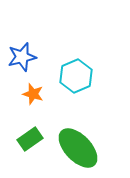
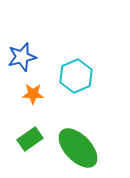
orange star: rotated 15 degrees counterclockwise
